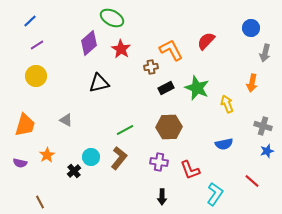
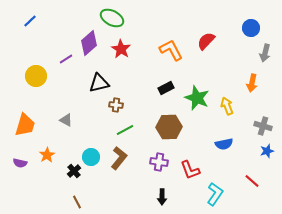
purple line: moved 29 px right, 14 px down
brown cross: moved 35 px left, 38 px down; rotated 16 degrees clockwise
green star: moved 10 px down
yellow arrow: moved 2 px down
brown line: moved 37 px right
